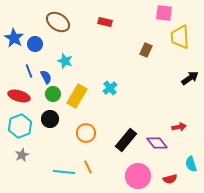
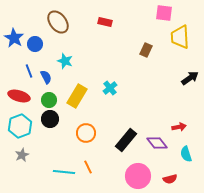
brown ellipse: rotated 20 degrees clockwise
green circle: moved 4 px left, 6 px down
cyan semicircle: moved 5 px left, 10 px up
